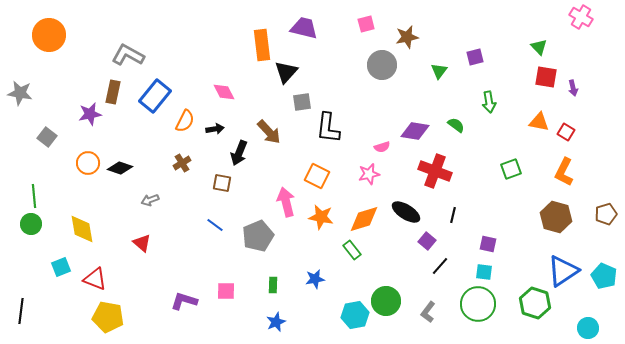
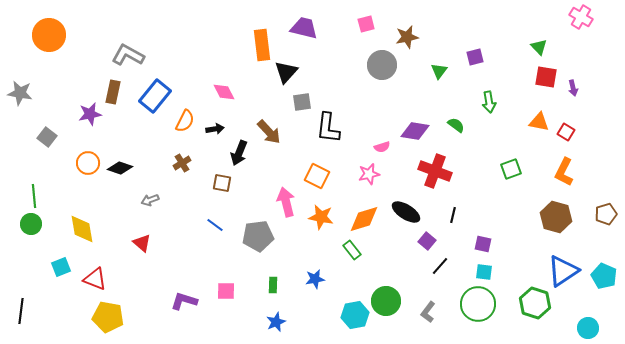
gray pentagon at (258, 236): rotated 16 degrees clockwise
purple square at (488, 244): moved 5 px left
